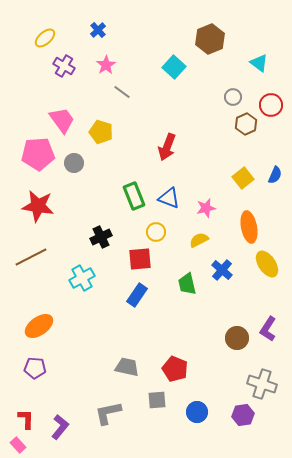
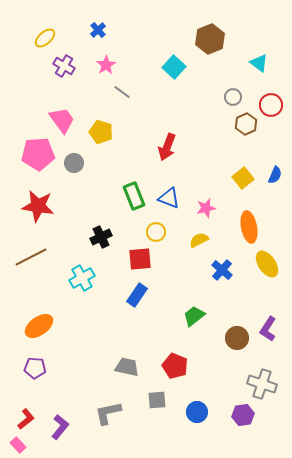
green trapezoid at (187, 284): moved 7 px right, 32 px down; rotated 65 degrees clockwise
red pentagon at (175, 369): moved 3 px up
red L-shape at (26, 419): rotated 50 degrees clockwise
